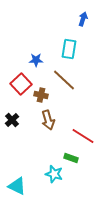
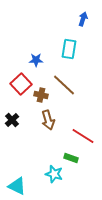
brown line: moved 5 px down
